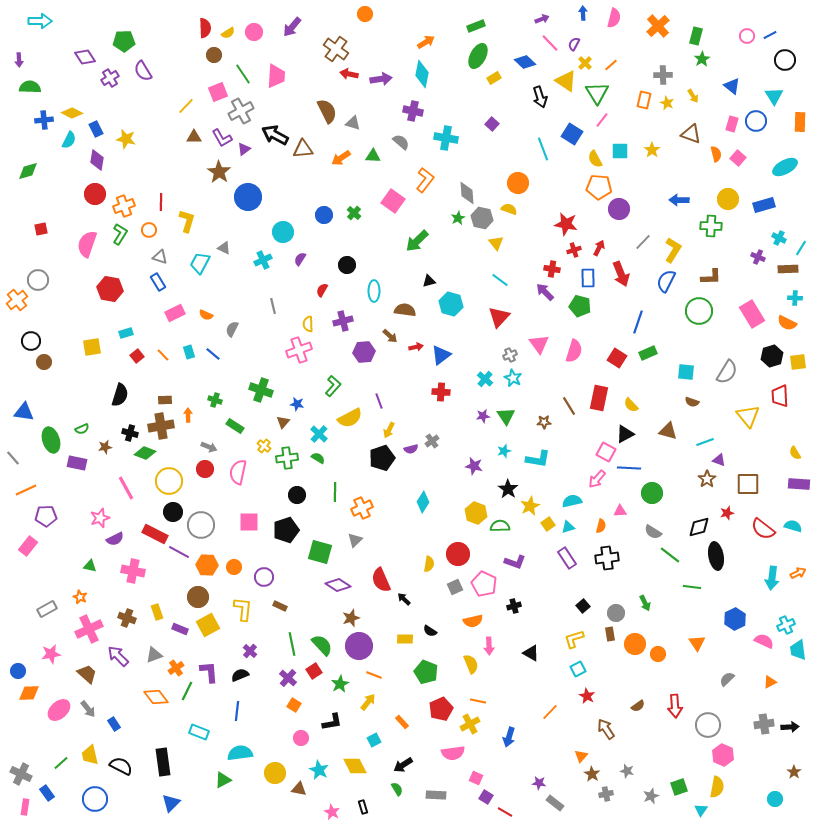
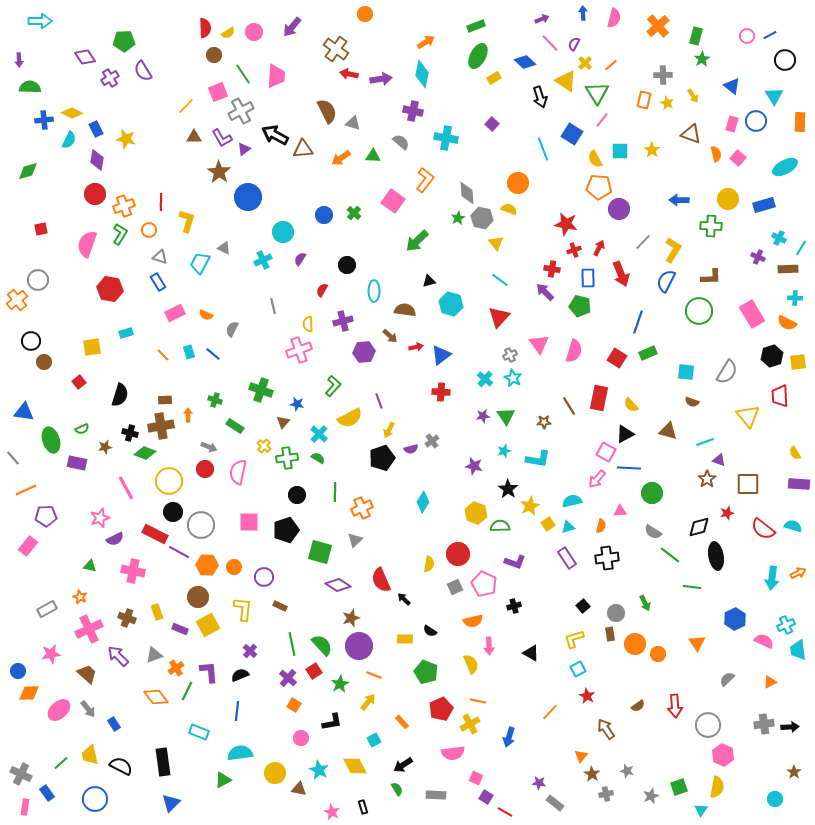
red square at (137, 356): moved 58 px left, 26 px down
